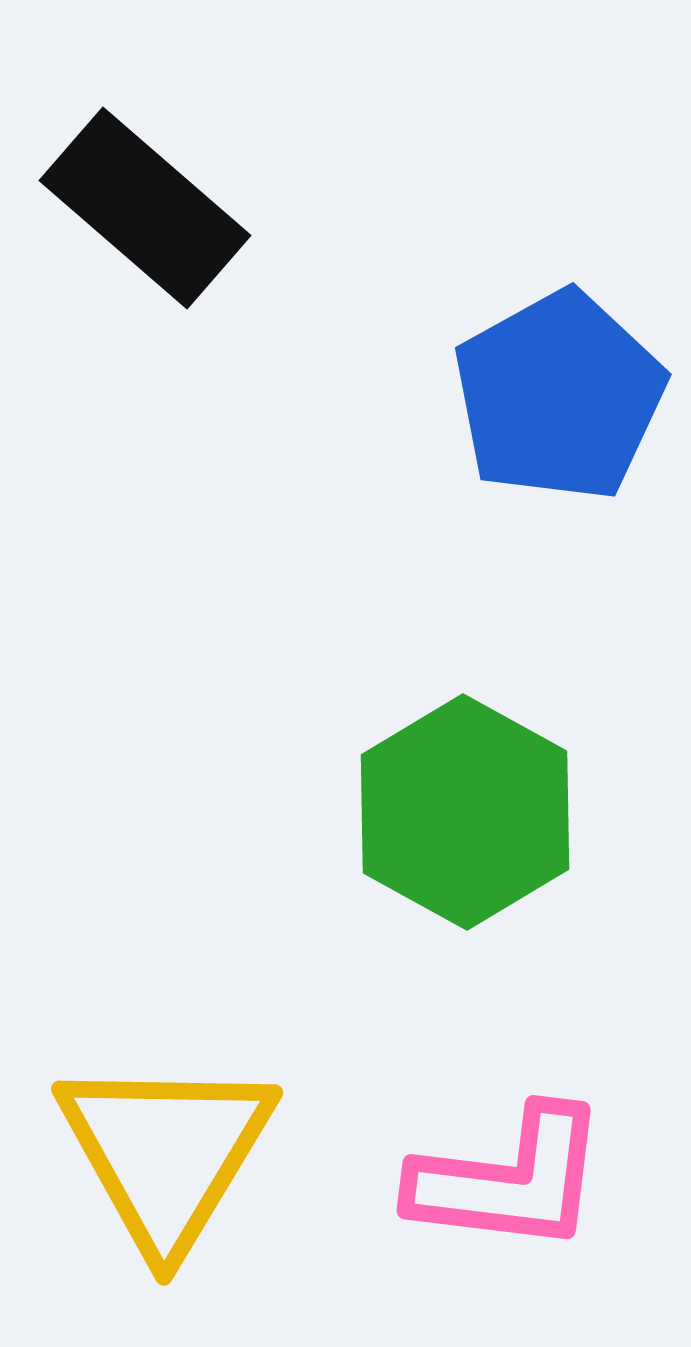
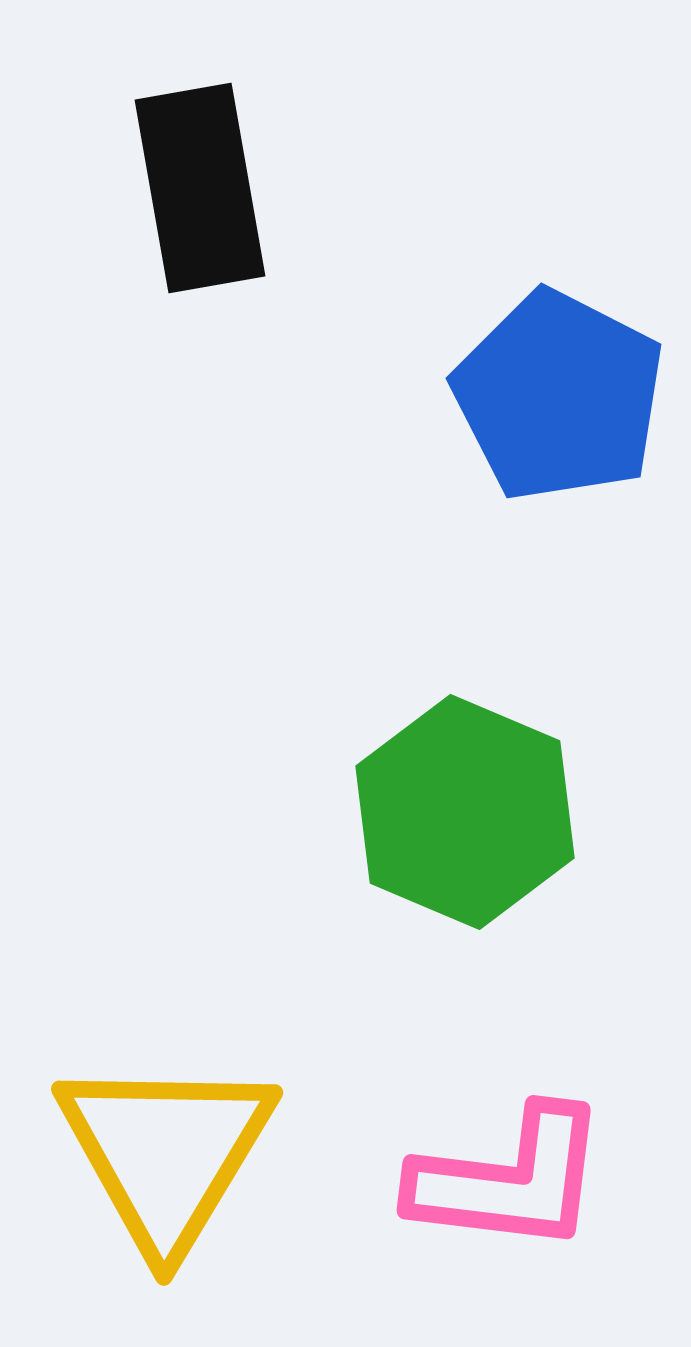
black rectangle: moved 55 px right, 20 px up; rotated 39 degrees clockwise
blue pentagon: rotated 16 degrees counterclockwise
green hexagon: rotated 6 degrees counterclockwise
